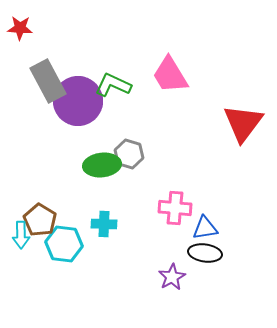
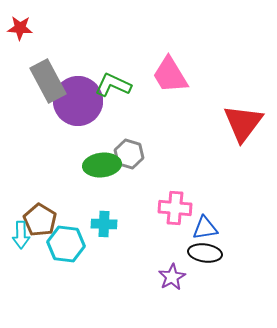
cyan hexagon: moved 2 px right
